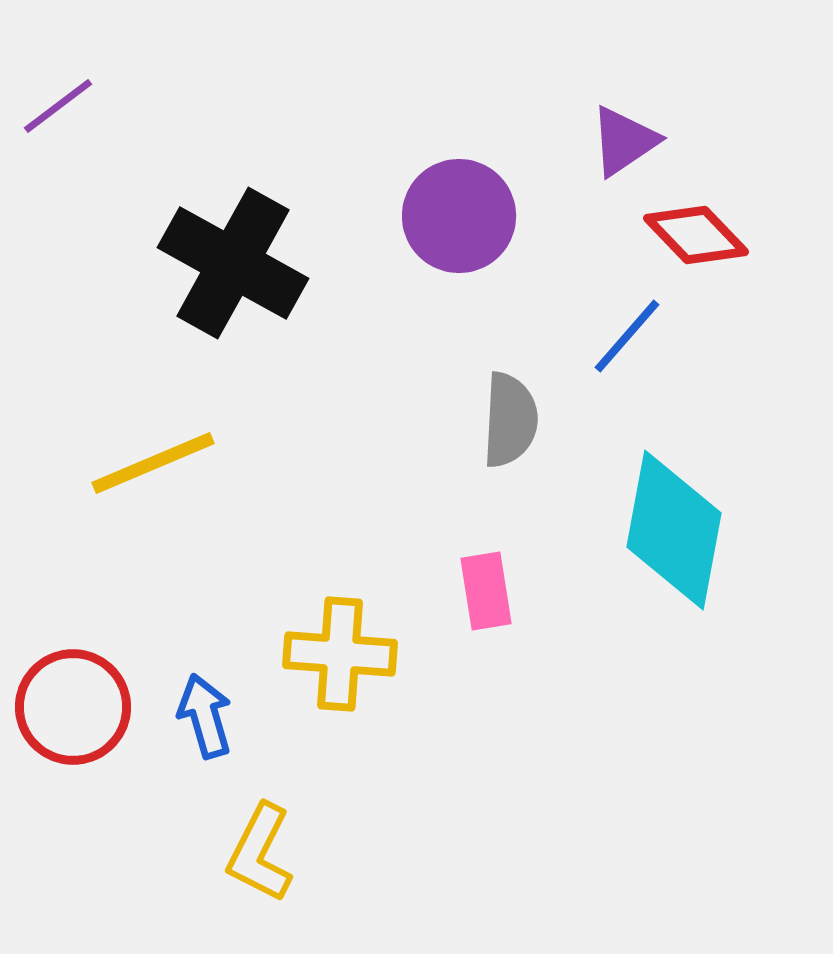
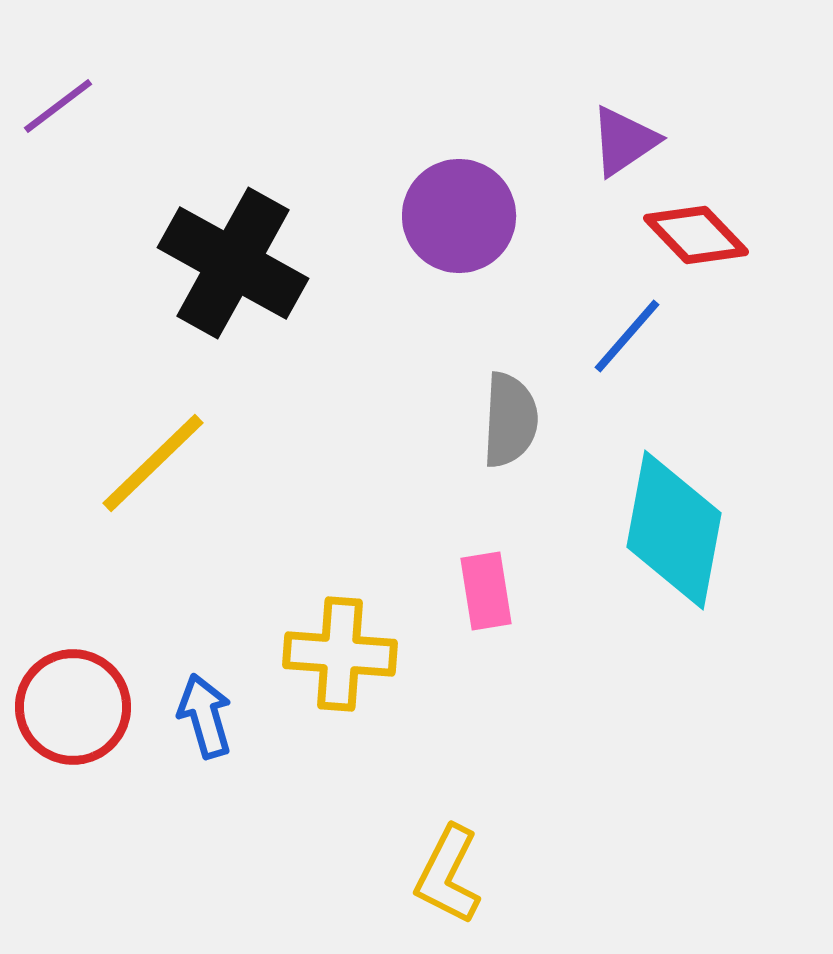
yellow line: rotated 21 degrees counterclockwise
yellow L-shape: moved 188 px right, 22 px down
